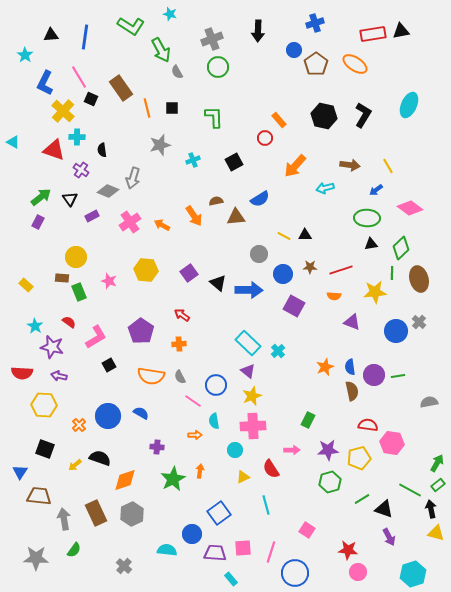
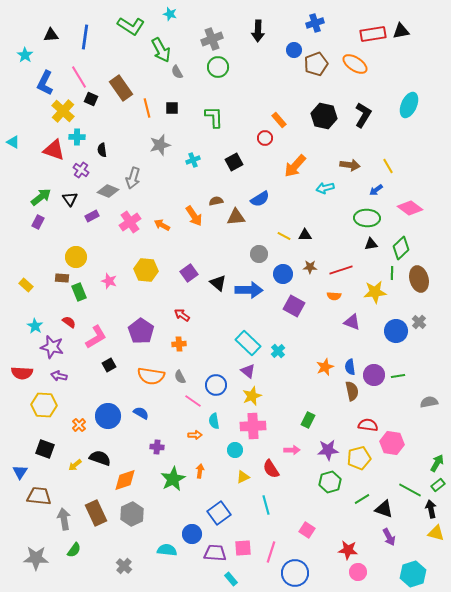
brown pentagon at (316, 64): rotated 15 degrees clockwise
